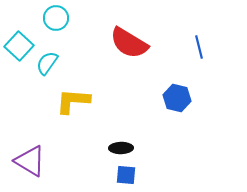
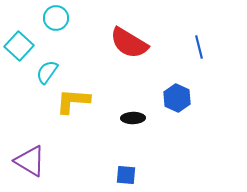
cyan semicircle: moved 9 px down
blue hexagon: rotated 12 degrees clockwise
black ellipse: moved 12 px right, 30 px up
